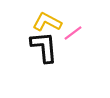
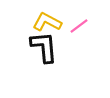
pink line: moved 6 px right, 7 px up
